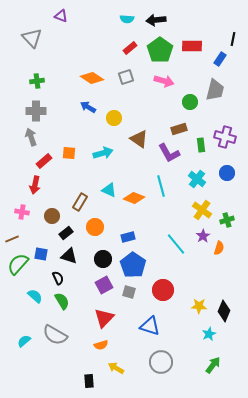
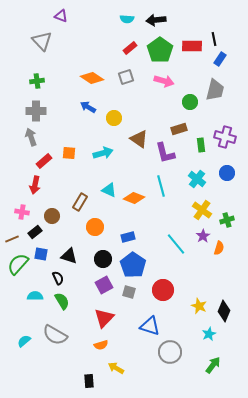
gray triangle at (32, 38): moved 10 px right, 3 px down
black line at (233, 39): moved 19 px left; rotated 24 degrees counterclockwise
purple L-shape at (169, 153): moved 4 px left; rotated 15 degrees clockwise
black rectangle at (66, 233): moved 31 px left, 1 px up
cyan semicircle at (35, 296): rotated 42 degrees counterclockwise
yellow star at (199, 306): rotated 21 degrees clockwise
gray circle at (161, 362): moved 9 px right, 10 px up
